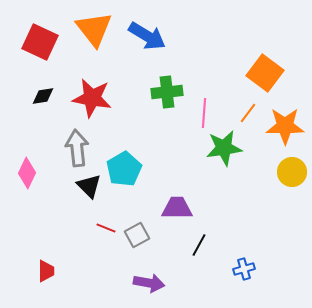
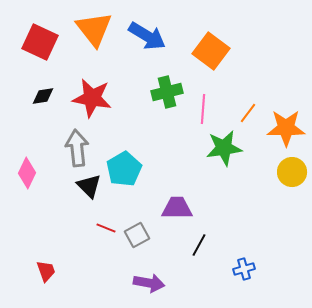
orange square: moved 54 px left, 22 px up
green cross: rotated 8 degrees counterclockwise
pink line: moved 1 px left, 4 px up
orange star: moved 1 px right, 2 px down
red trapezoid: rotated 20 degrees counterclockwise
